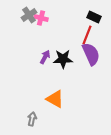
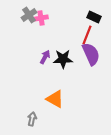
pink cross: rotated 24 degrees counterclockwise
